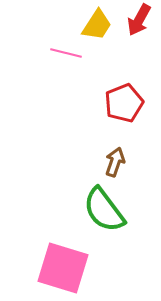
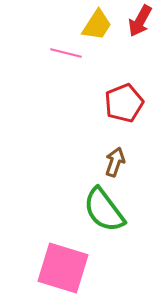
red arrow: moved 1 px right, 1 px down
